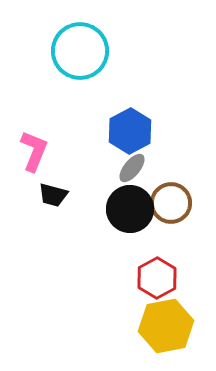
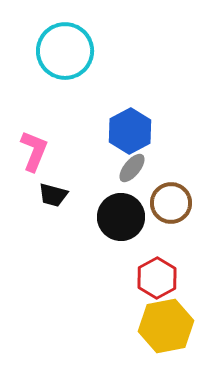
cyan circle: moved 15 px left
black circle: moved 9 px left, 8 px down
